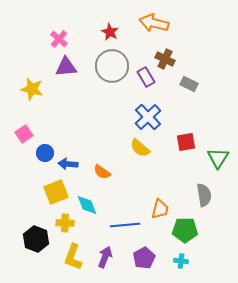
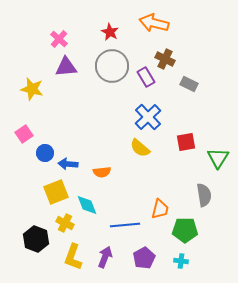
orange semicircle: rotated 42 degrees counterclockwise
yellow cross: rotated 24 degrees clockwise
